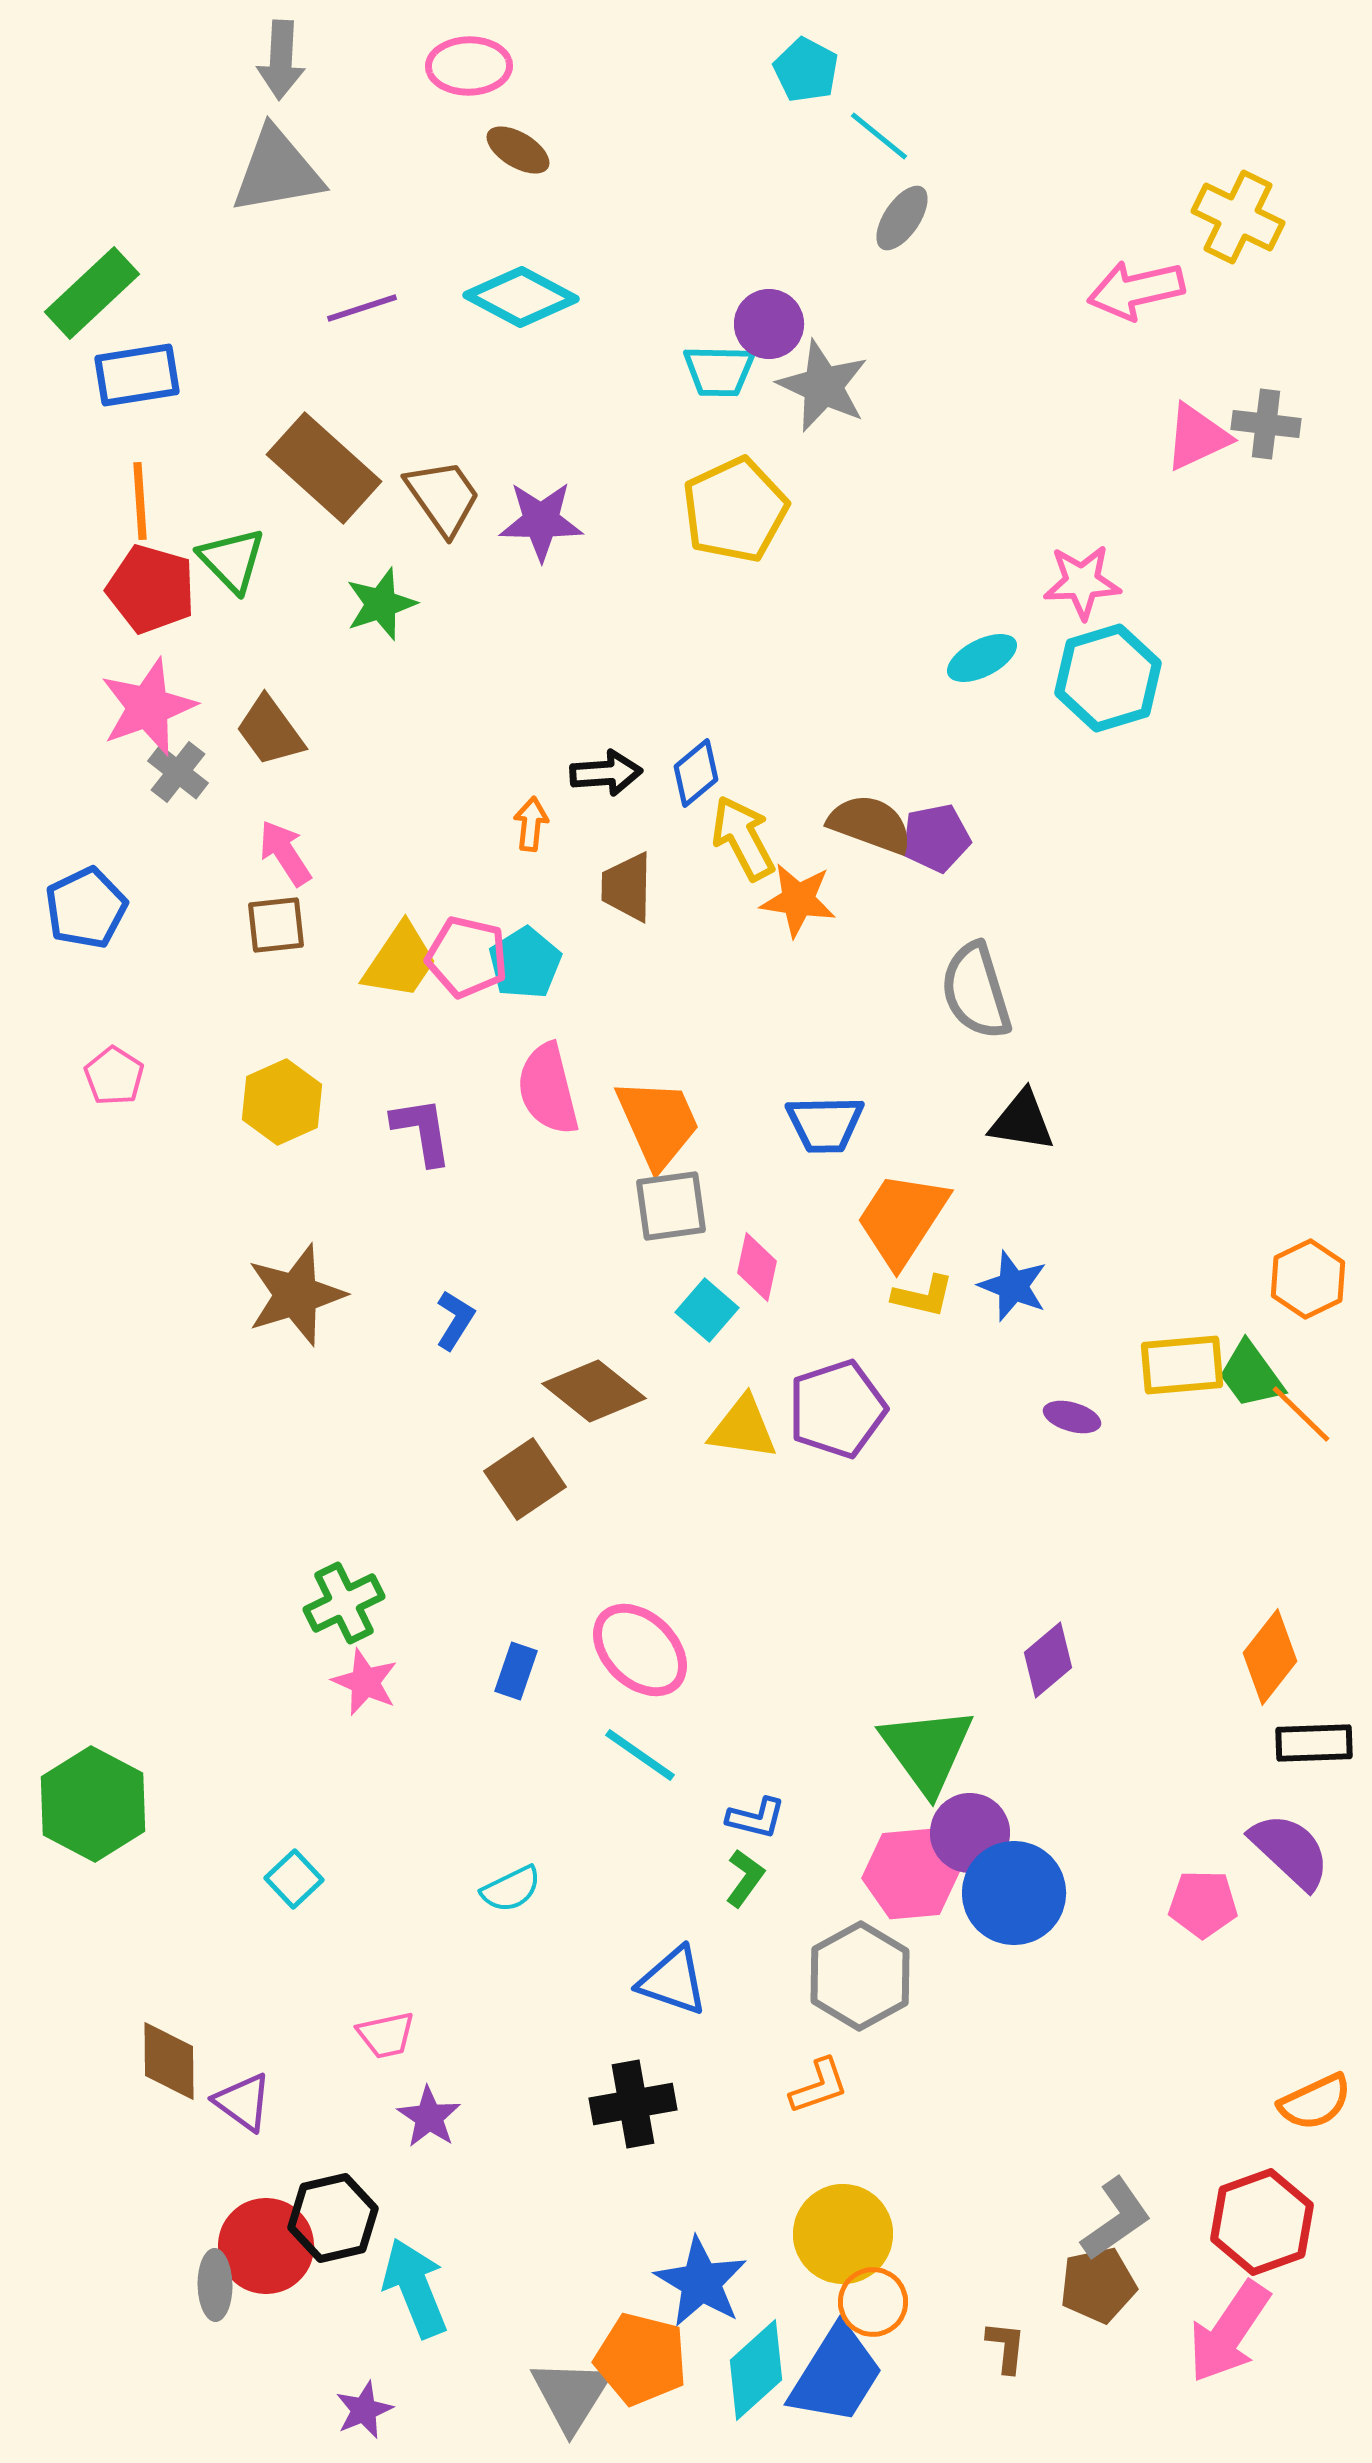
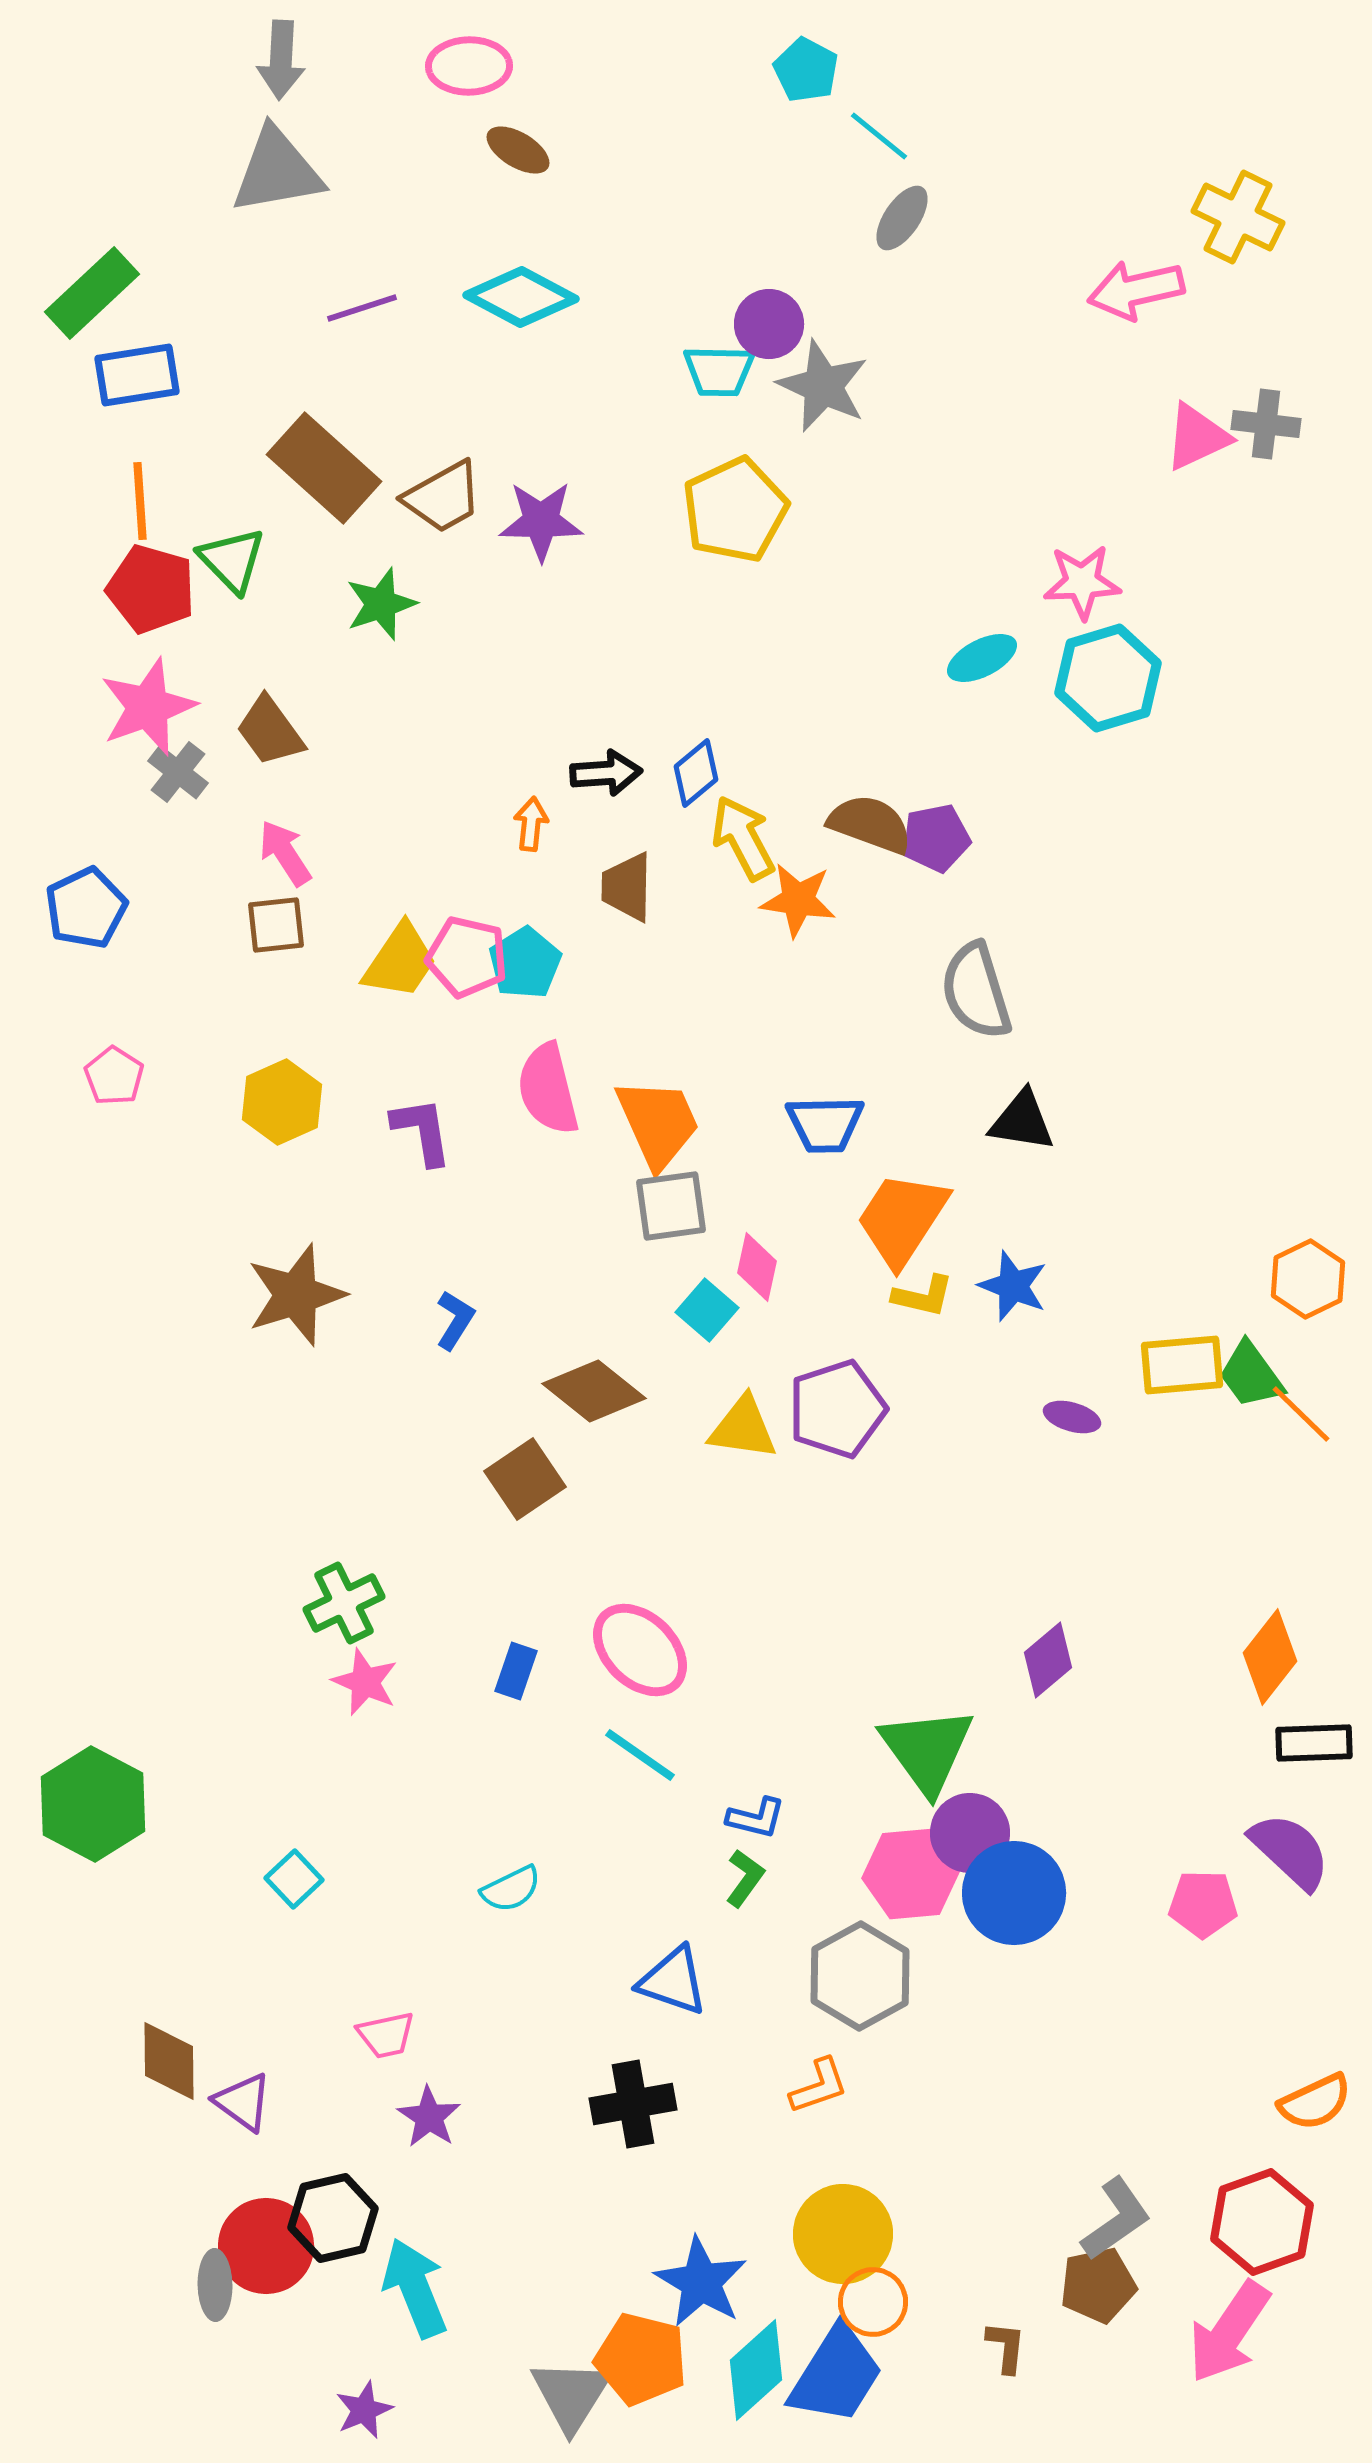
brown trapezoid at (443, 497): rotated 96 degrees clockwise
